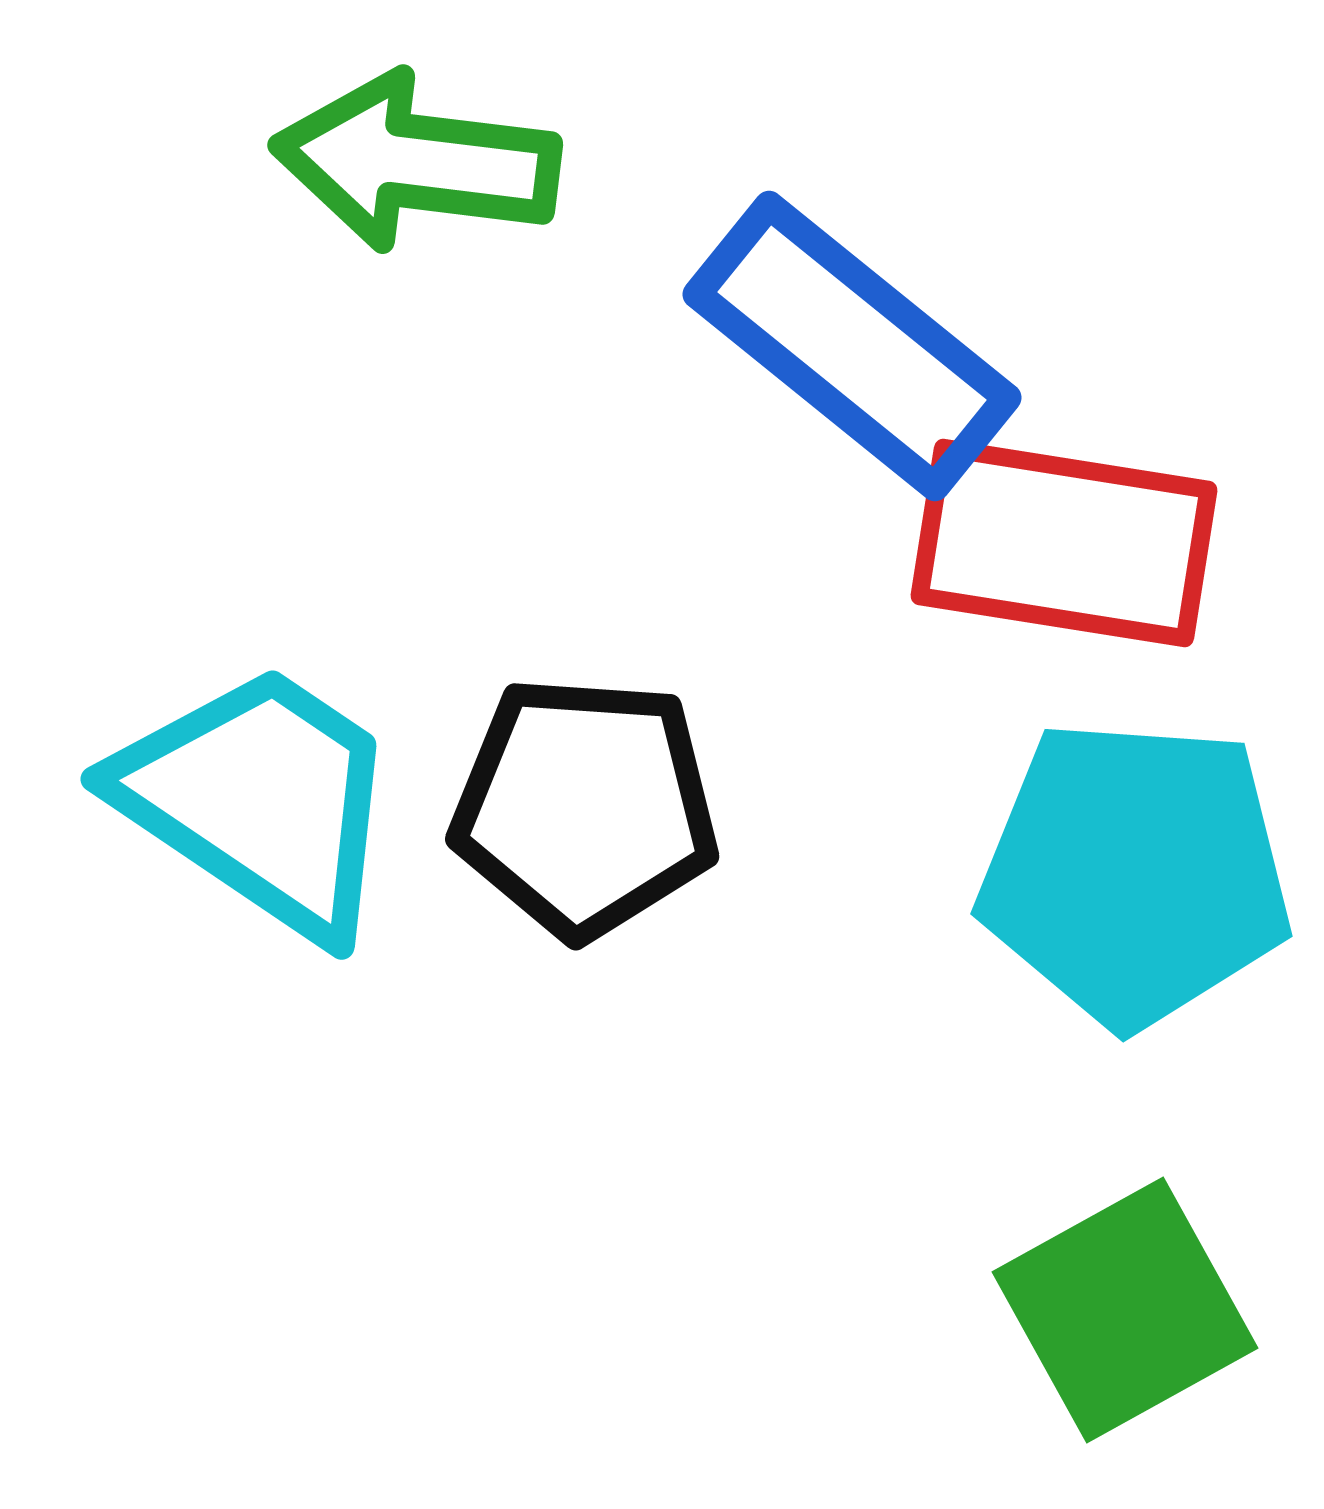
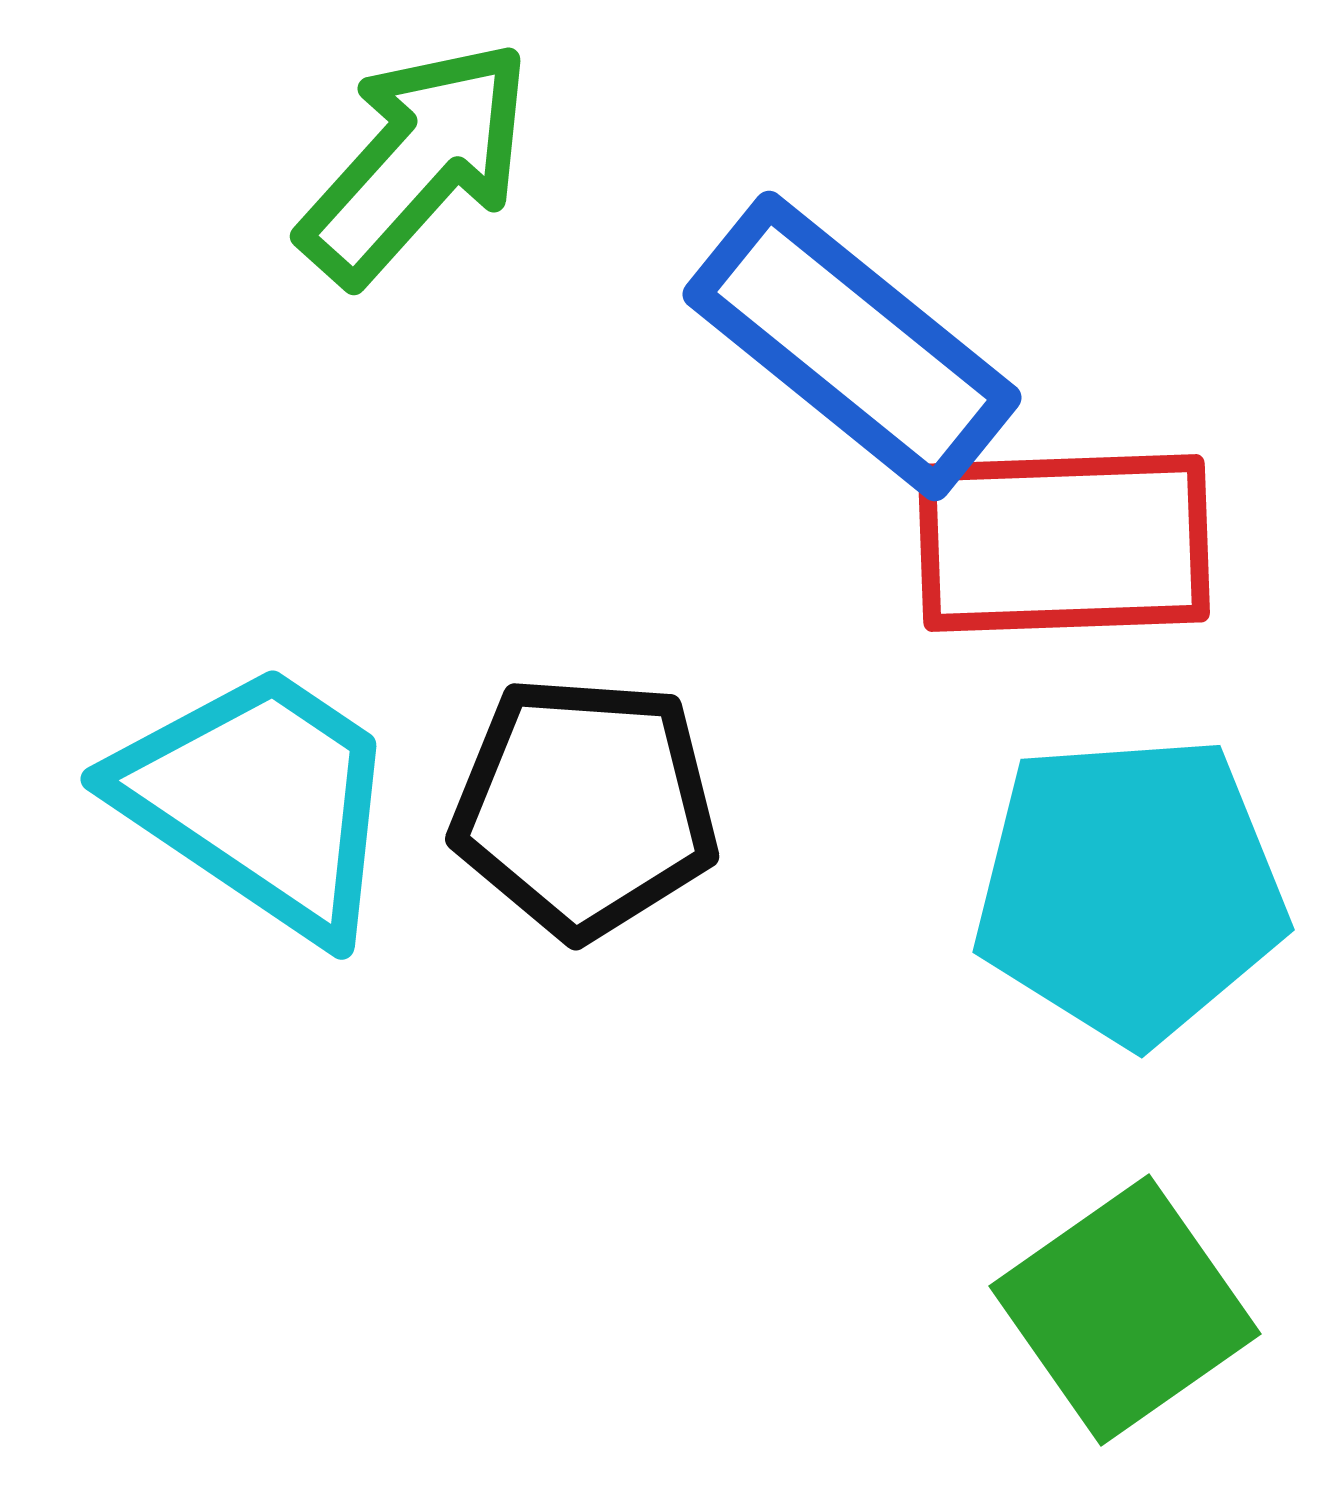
green arrow: rotated 125 degrees clockwise
red rectangle: rotated 11 degrees counterclockwise
cyan pentagon: moved 5 px left, 16 px down; rotated 8 degrees counterclockwise
green square: rotated 6 degrees counterclockwise
